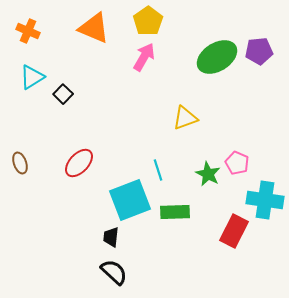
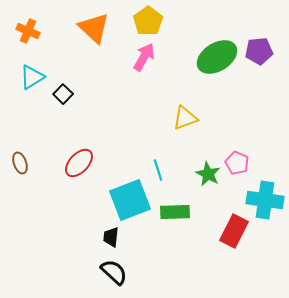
orange triangle: rotated 20 degrees clockwise
